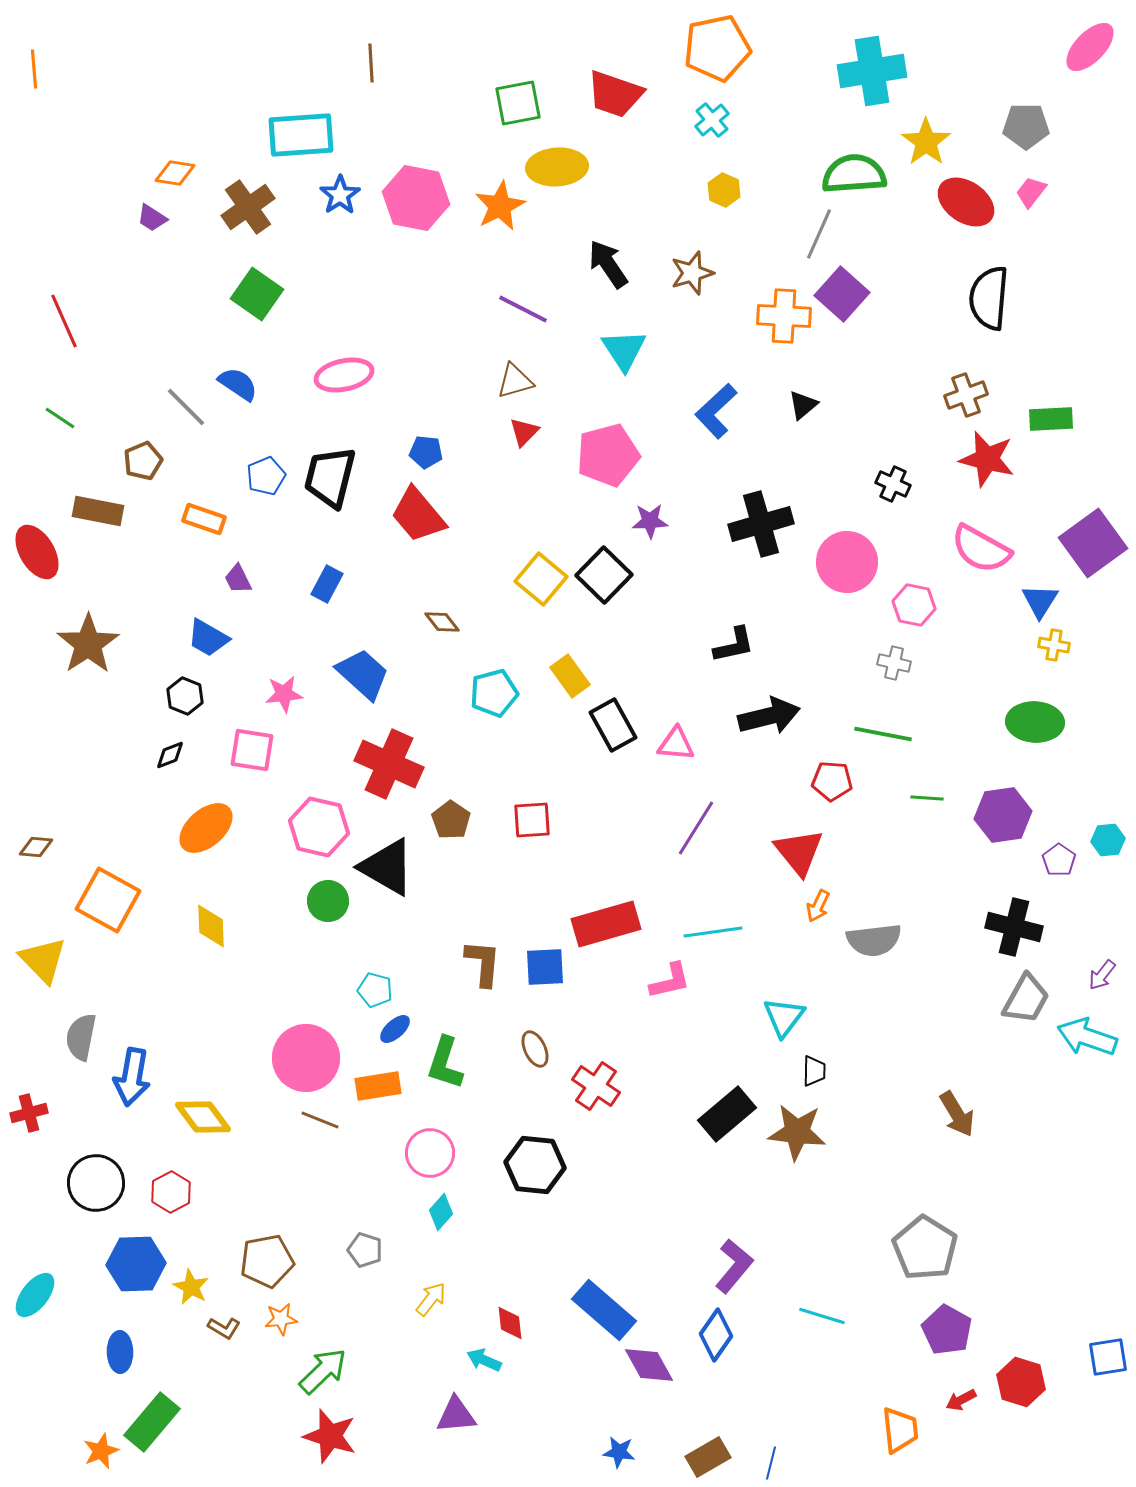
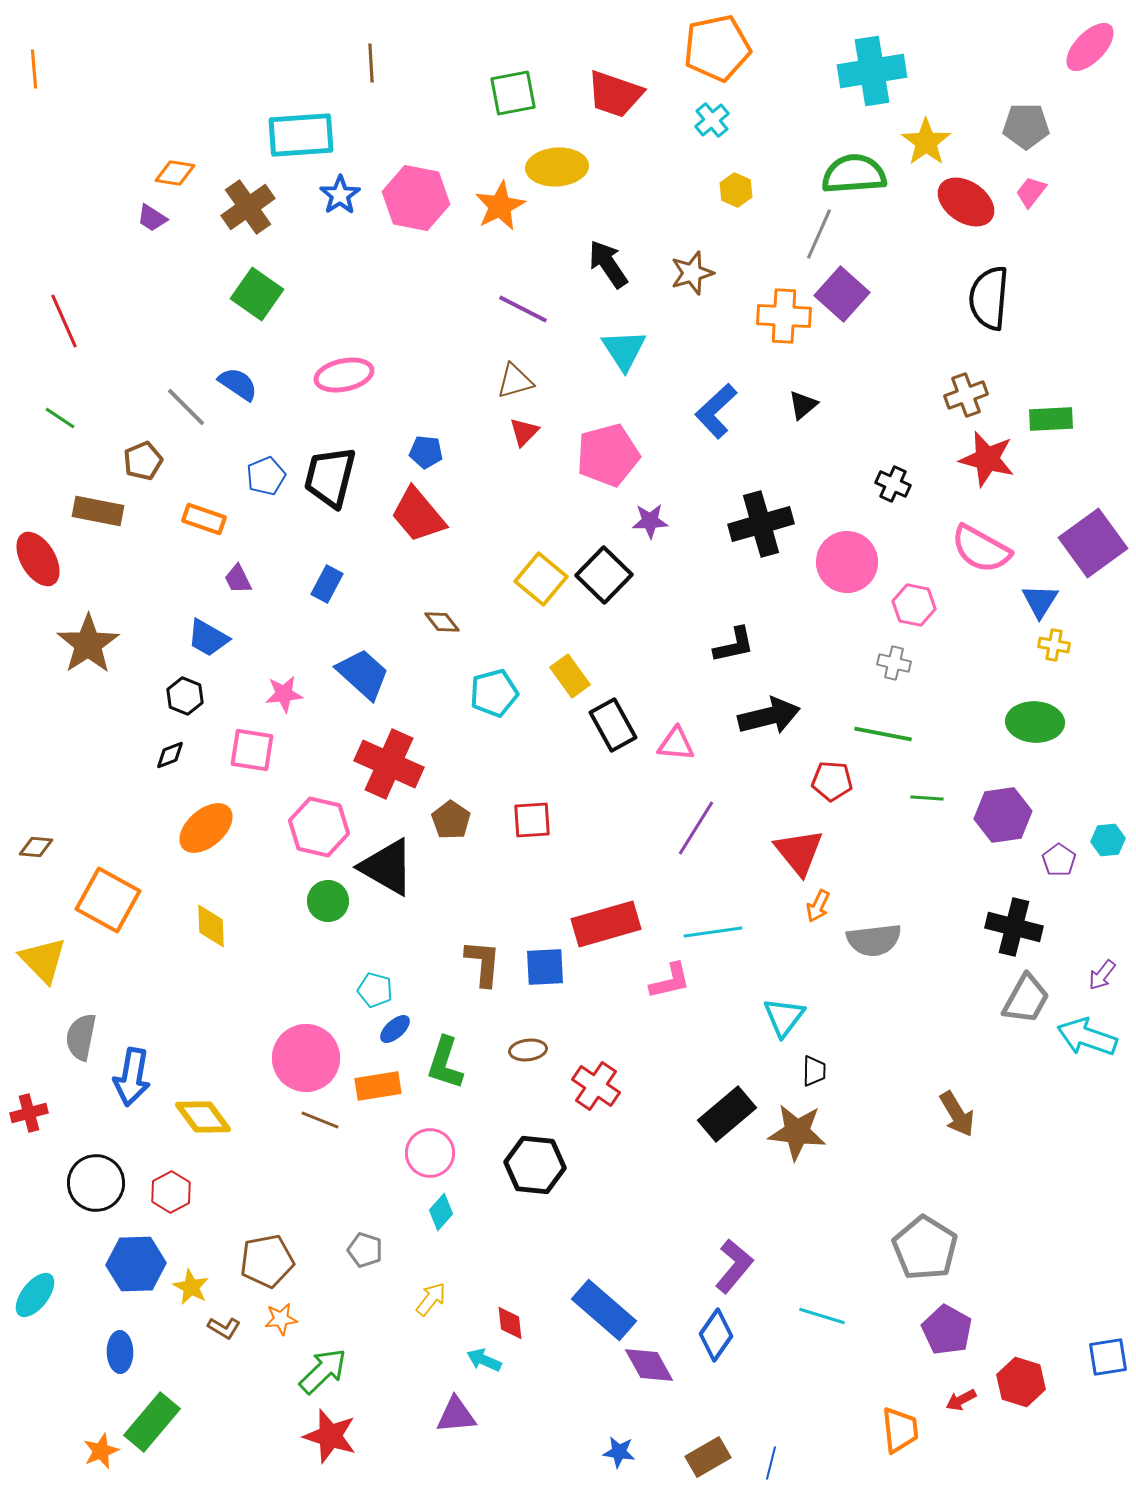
green square at (518, 103): moved 5 px left, 10 px up
yellow hexagon at (724, 190): moved 12 px right
red ellipse at (37, 552): moved 1 px right, 7 px down
brown ellipse at (535, 1049): moved 7 px left, 1 px down; rotated 72 degrees counterclockwise
